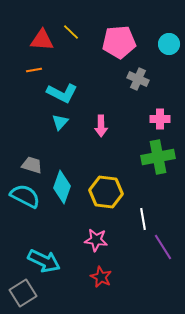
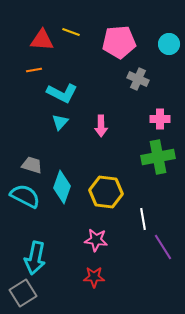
yellow line: rotated 24 degrees counterclockwise
cyan arrow: moved 9 px left, 3 px up; rotated 76 degrees clockwise
red star: moved 7 px left; rotated 25 degrees counterclockwise
